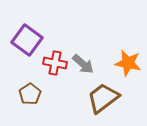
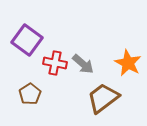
orange star: rotated 16 degrees clockwise
